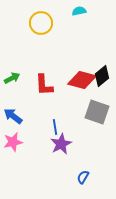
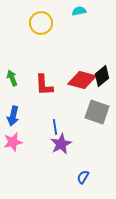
green arrow: rotated 84 degrees counterclockwise
blue arrow: rotated 114 degrees counterclockwise
